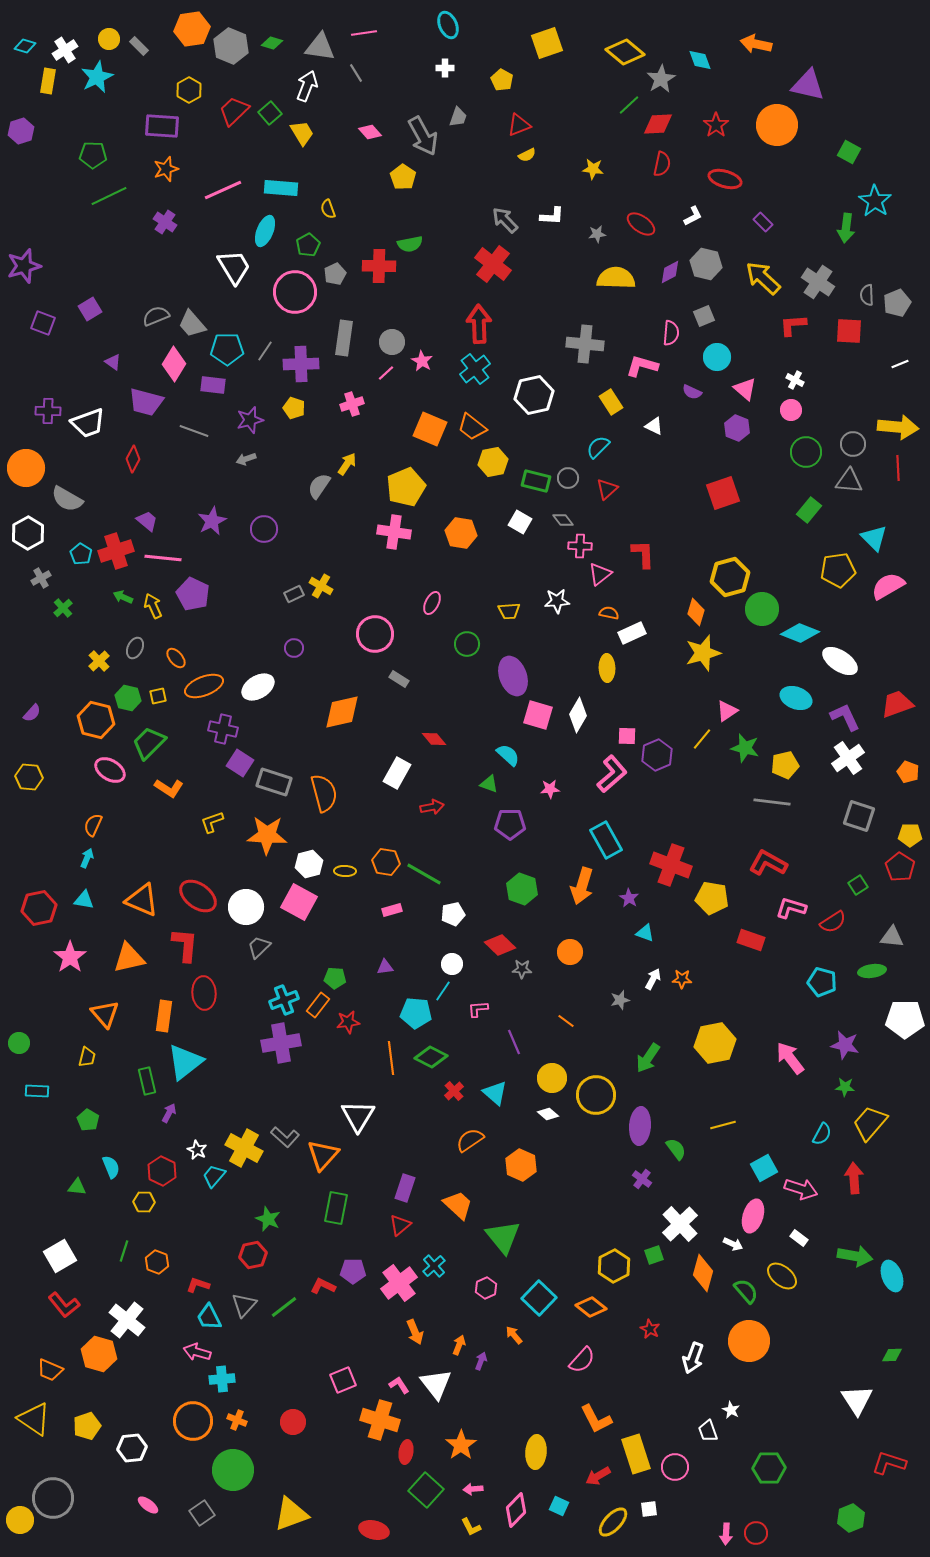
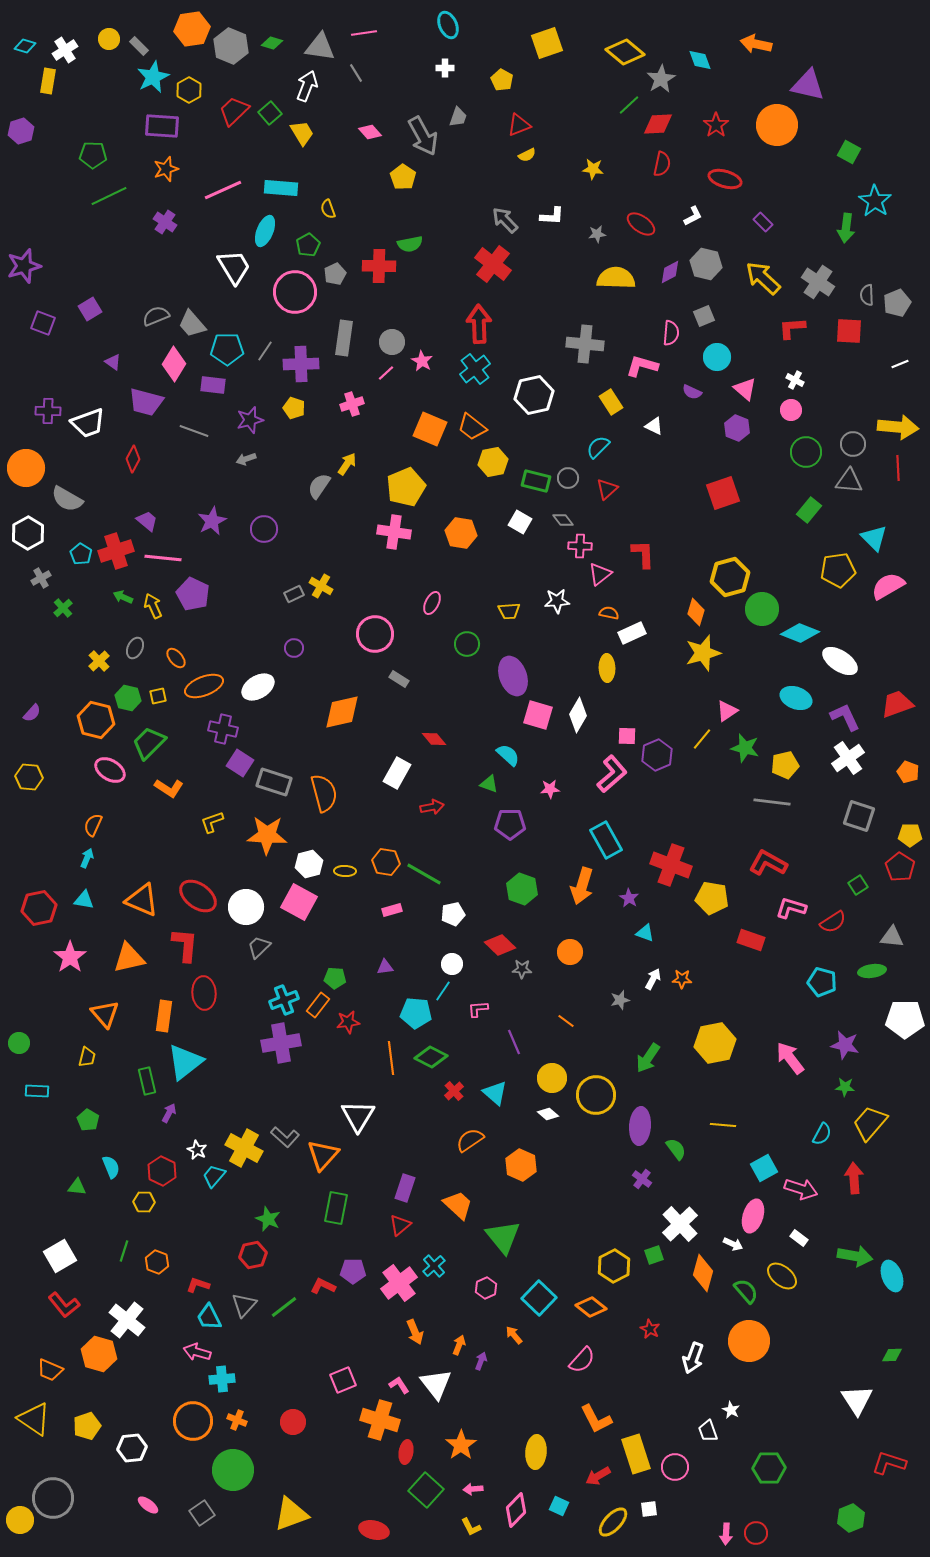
cyan star at (97, 77): moved 56 px right
red L-shape at (793, 325): moved 1 px left, 3 px down
yellow line at (723, 1125): rotated 20 degrees clockwise
